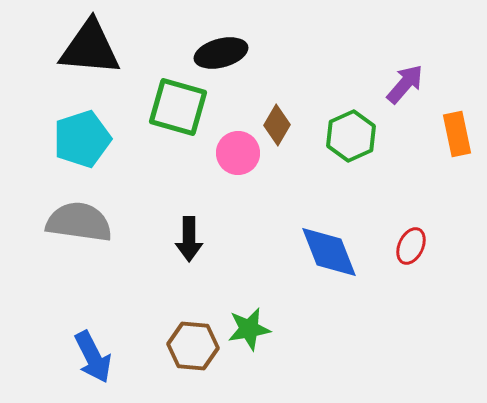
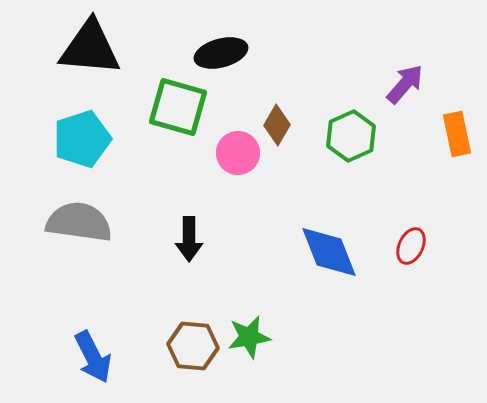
green star: moved 8 px down
